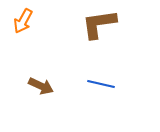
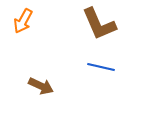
brown L-shape: rotated 105 degrees counterclockwise
blue line: moved 17 px up
